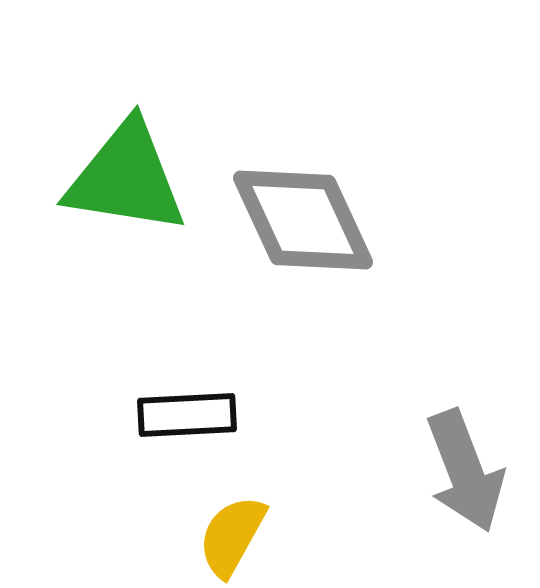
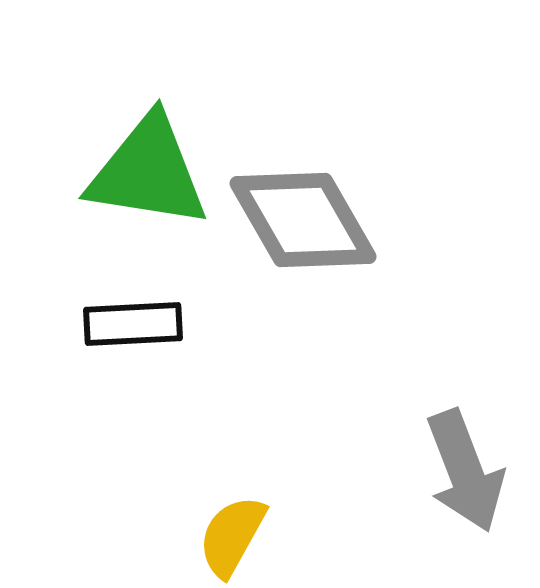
green triangle: moved 22 px right, 6 px up
gray diamond: rotated 5 degrees counterclockwise
black rectangle: moved 54 px left, 91 px up
